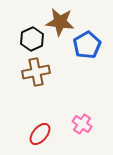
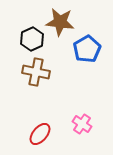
blue pentagon: moved 4 px down
brown cross: rotated 24 degrees clockwise
